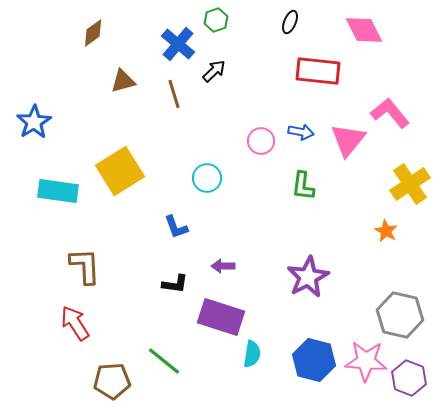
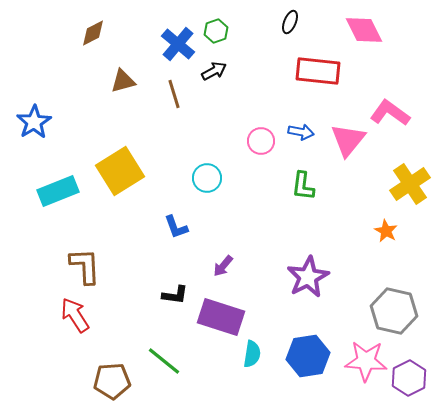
green hexagon: moved 11 px down
brown diamond: rotated 8 degrees clockwise
black arrow: rotated 15 degrees clockwise
pink L-shape: rotated 15 degrees counterclockwise
cyan rectangle: rotated 30 degrees counterclockwise
purple arrow: rotated 50 degrees counterclockwise
black L-shape: moved 11 px down
gray hexagon: moved 6 px left, 4 px up
red arrow: moved 8 px up
blue hexagon: moved 6 px left, 4 px up; rotated 24 degrees counterclockwise
purple hexagon: rotated 12 degrees clockwise
